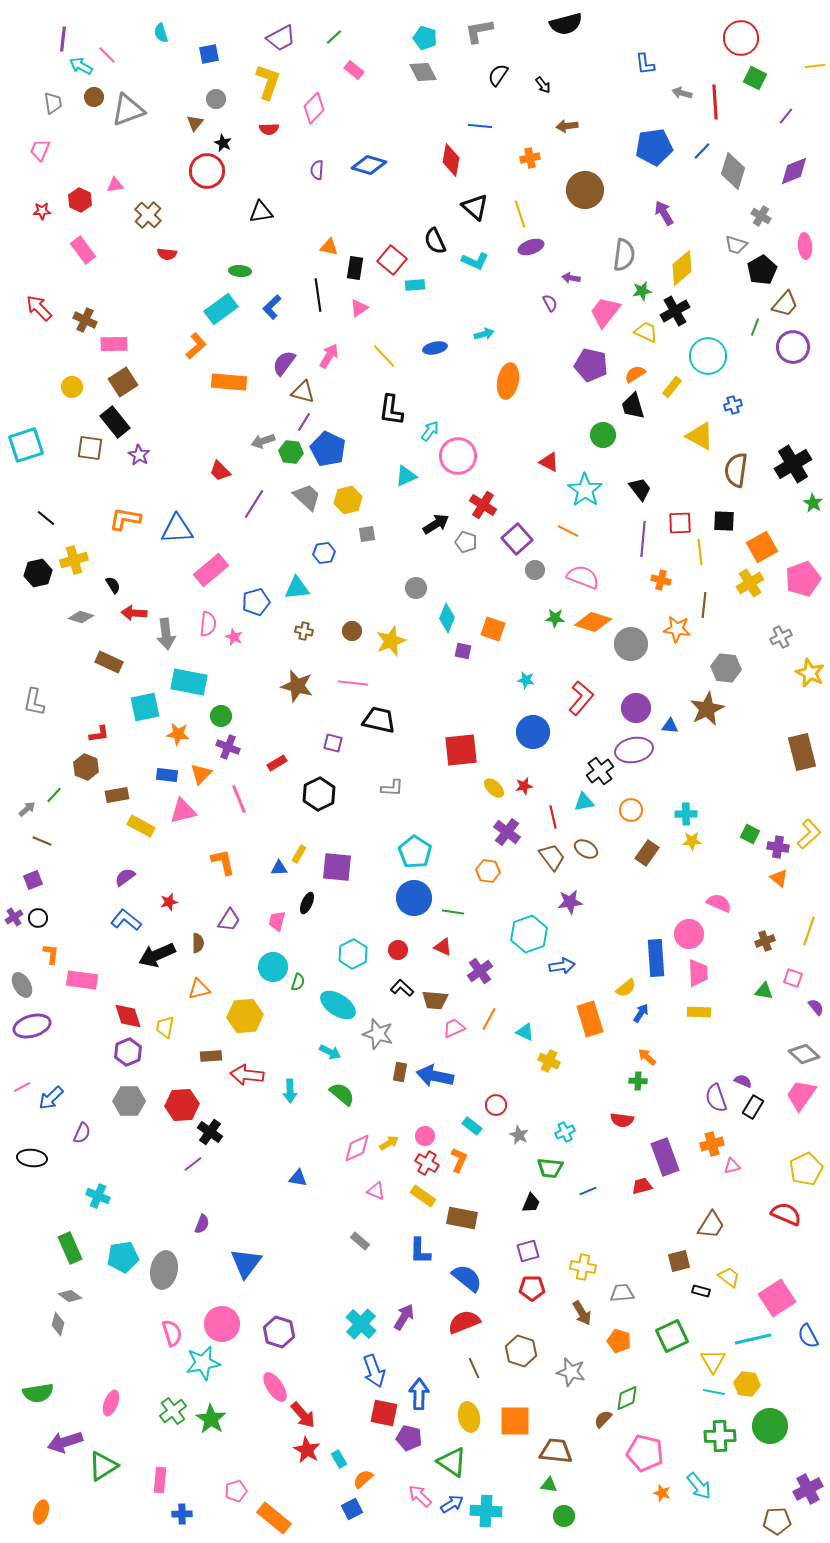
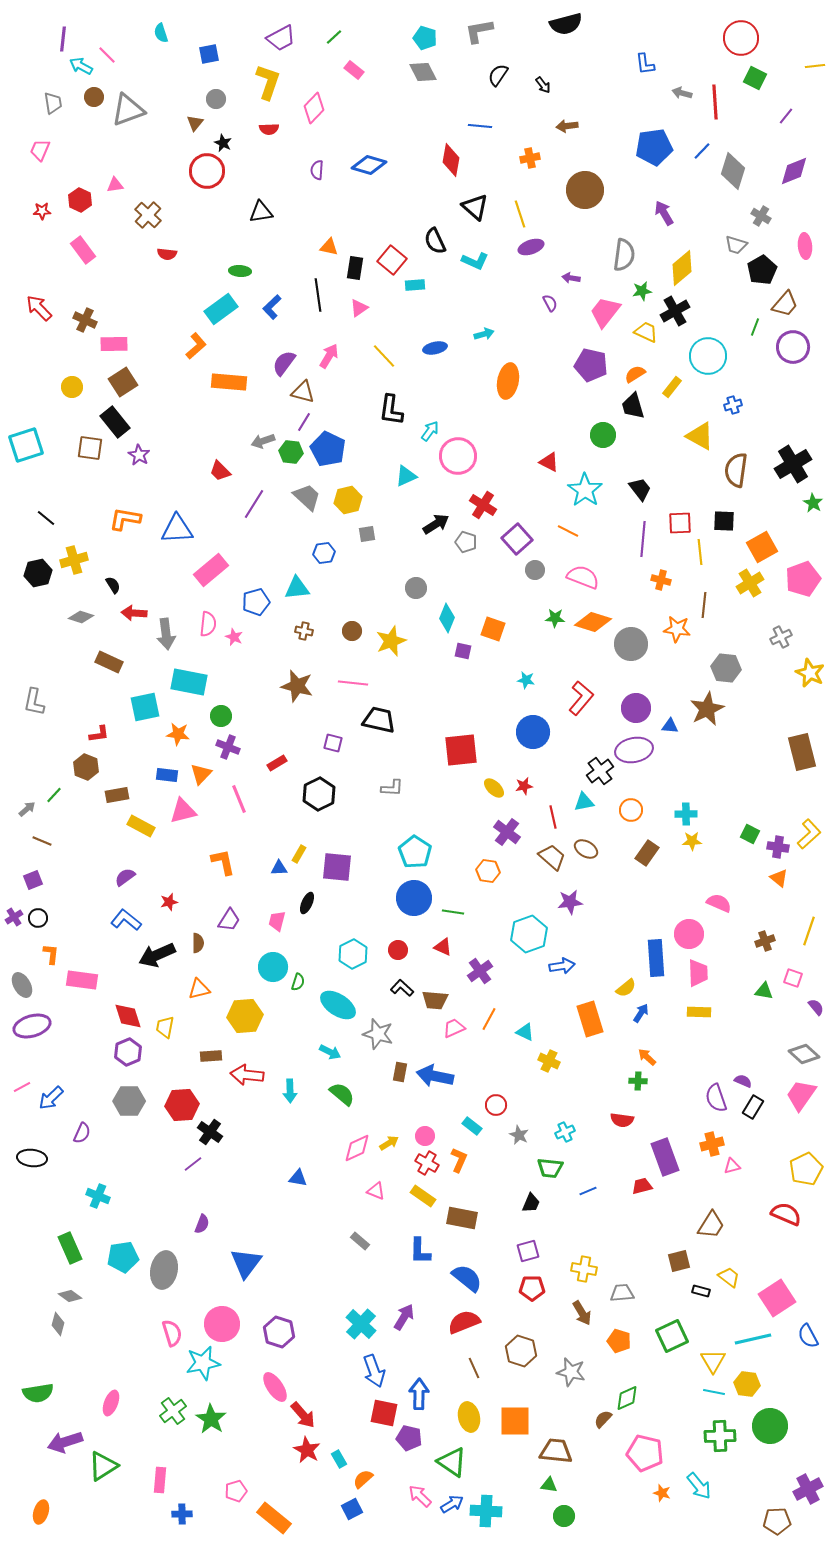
brown trapezoid at (552, 857): rotated 12 degrees counterclockwise
yellow cross at (583, 1267): moved 1 px right, 2 px down
